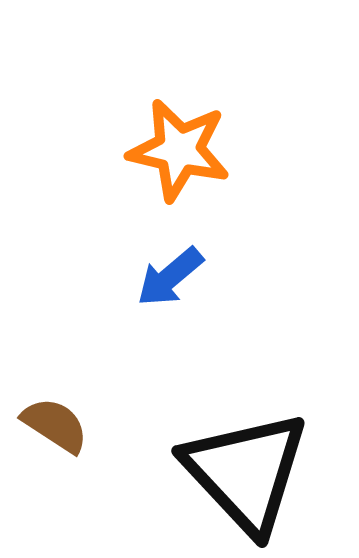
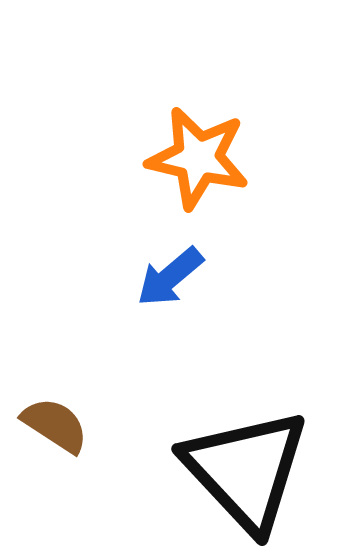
orange star: moved 19 px right, 8 px down
black triangle: moved 2 px up
